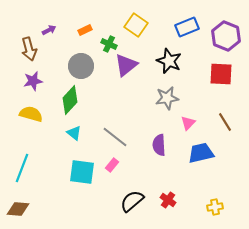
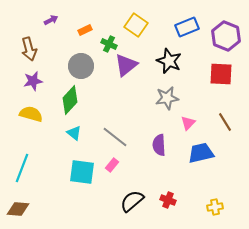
purple arrow: moved 2 px right, 10 px up
red cross: rotated 14 degrees counterclockwise
